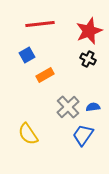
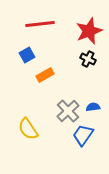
gray cross: moved 4 px down
yellow semicircle: moved 5 px up
